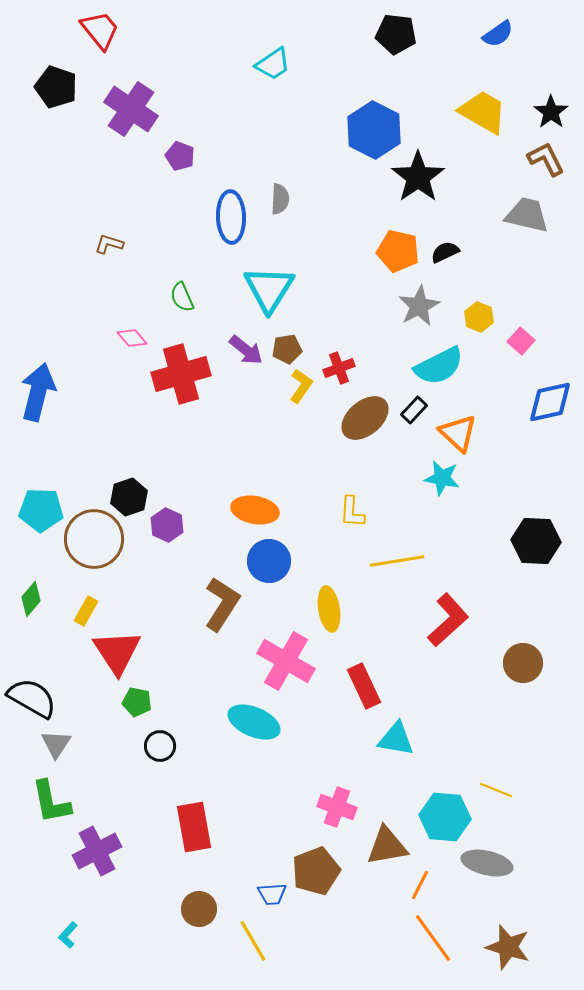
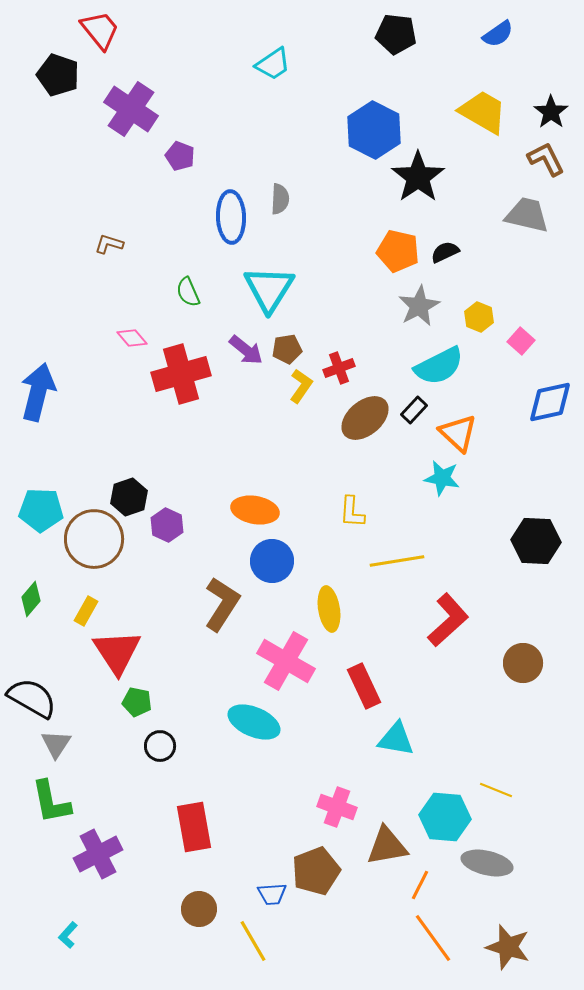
black pentagon at (56, 87): moved 2 px right, 12 px up
green semicircle at (182, 297): moved 6 px right, 5 px up
blue circle at (269, 561): moved 3 px right
purple cross at (97, 851): moved 1 px right, 3 px down
